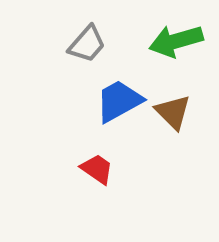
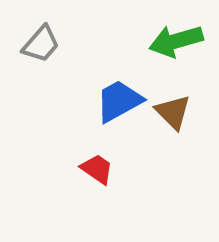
gray trapezoid: moved 46 px left
